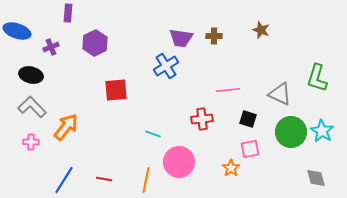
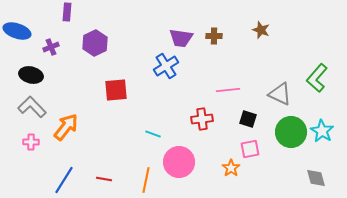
purple rectangle: moved 1 px left, 1 px up
green L-shape: rotated 24 degrees clockwise
